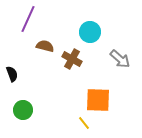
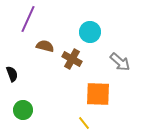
gray arrow: moved 3 px down
orange square: moved 6 px up
